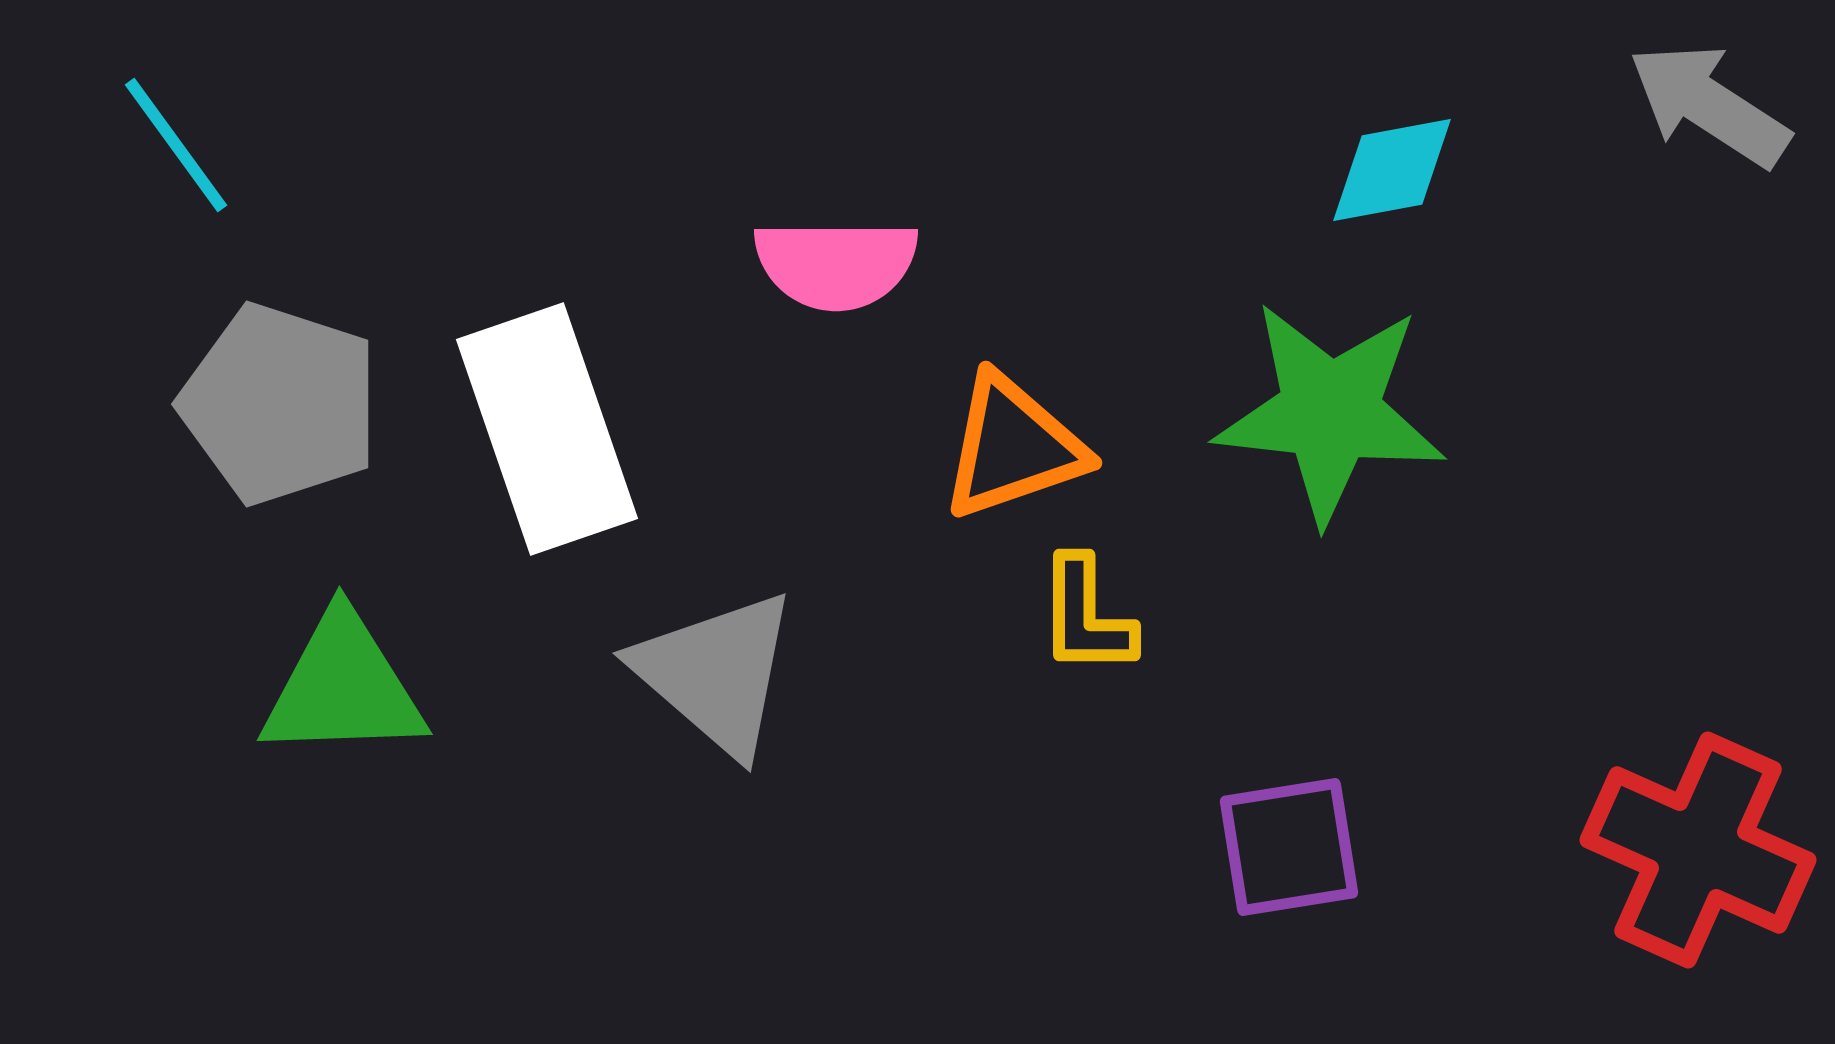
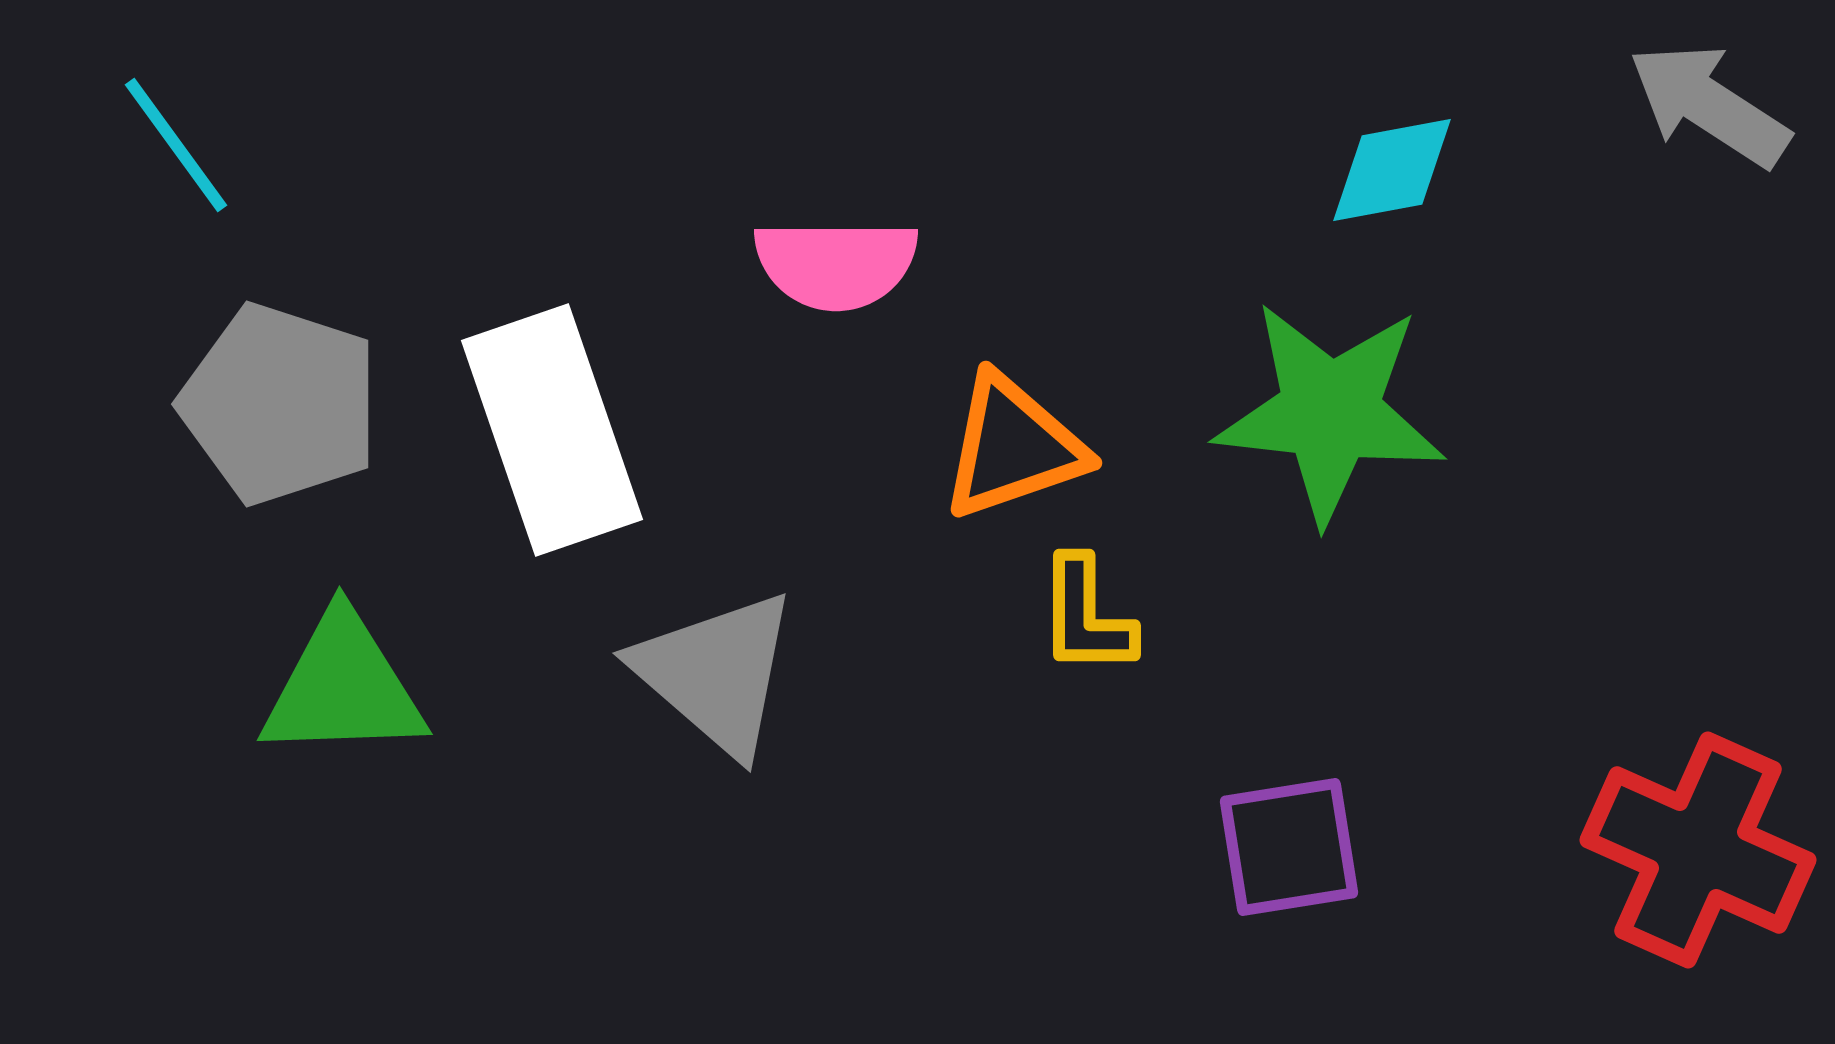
white rectangle: moved 5 px right, 1 px down
